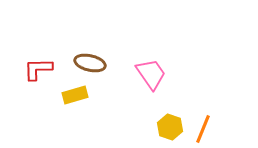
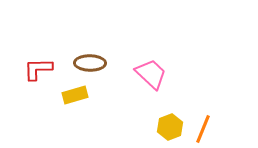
brown ellipse: rotated 12 degrees counterclockwise
pink trapezoid: rotated 12 degrees counterclockwise
yellow hexagon: rotated 20 degrees clockwise
